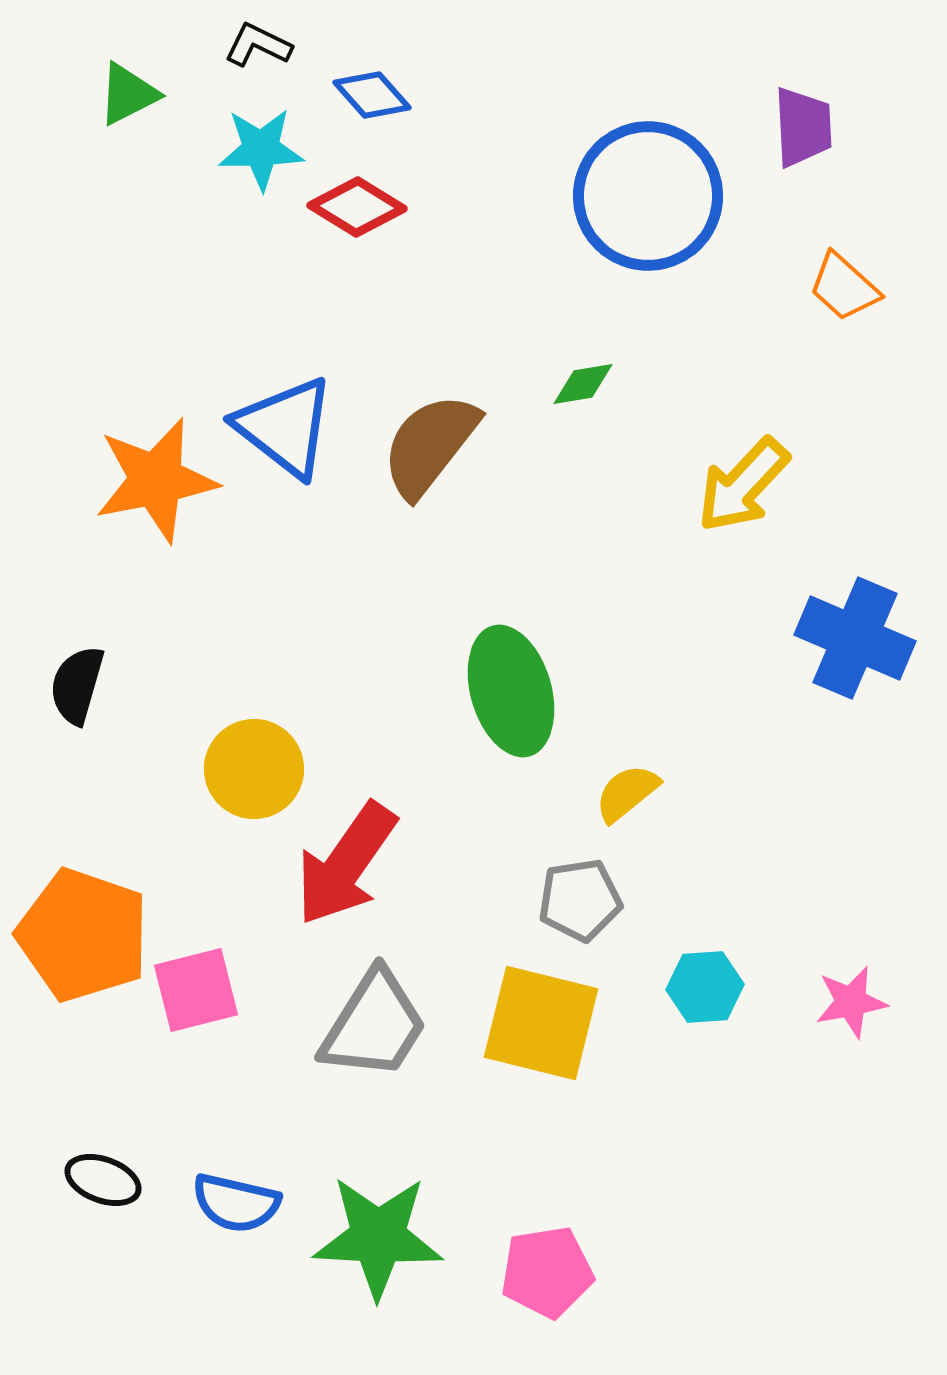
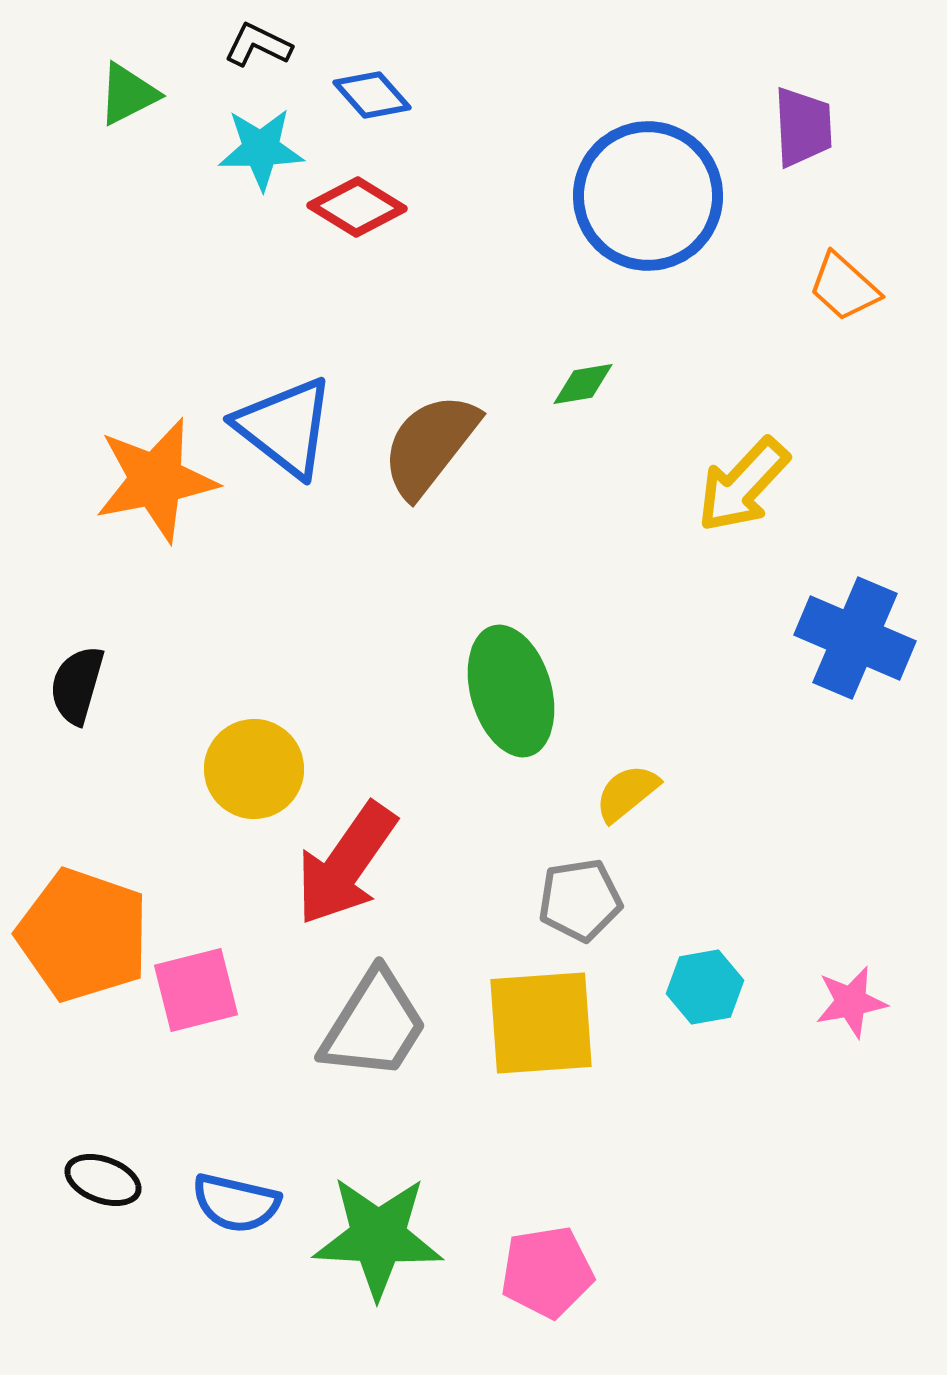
cyan hexagon: rotated 6 degrees counterclockwise
yellow square: rotated 18 degrees counterclockwise
